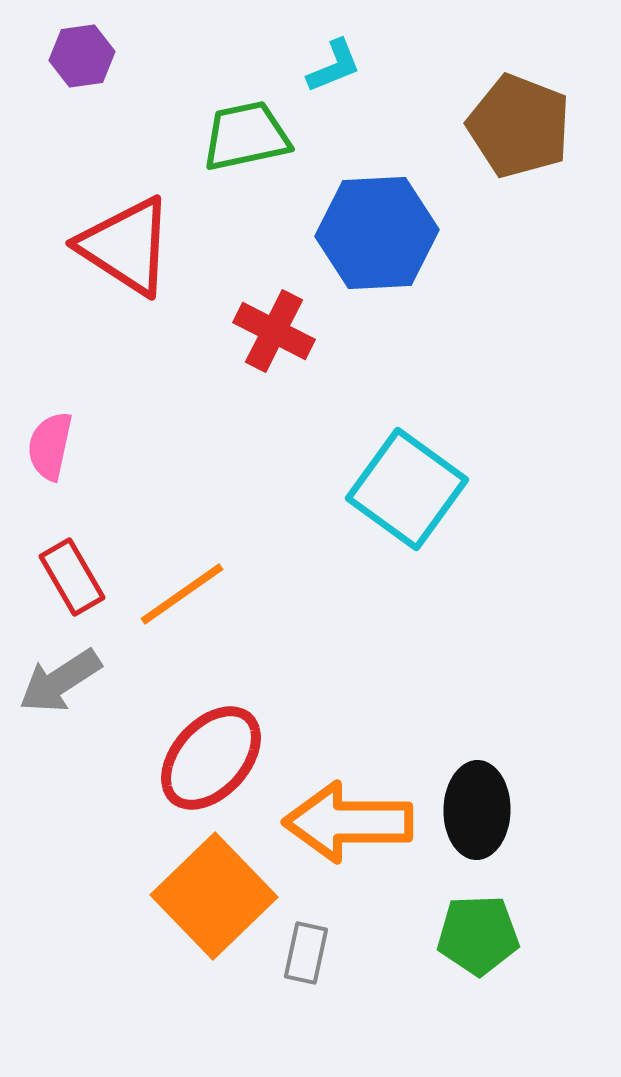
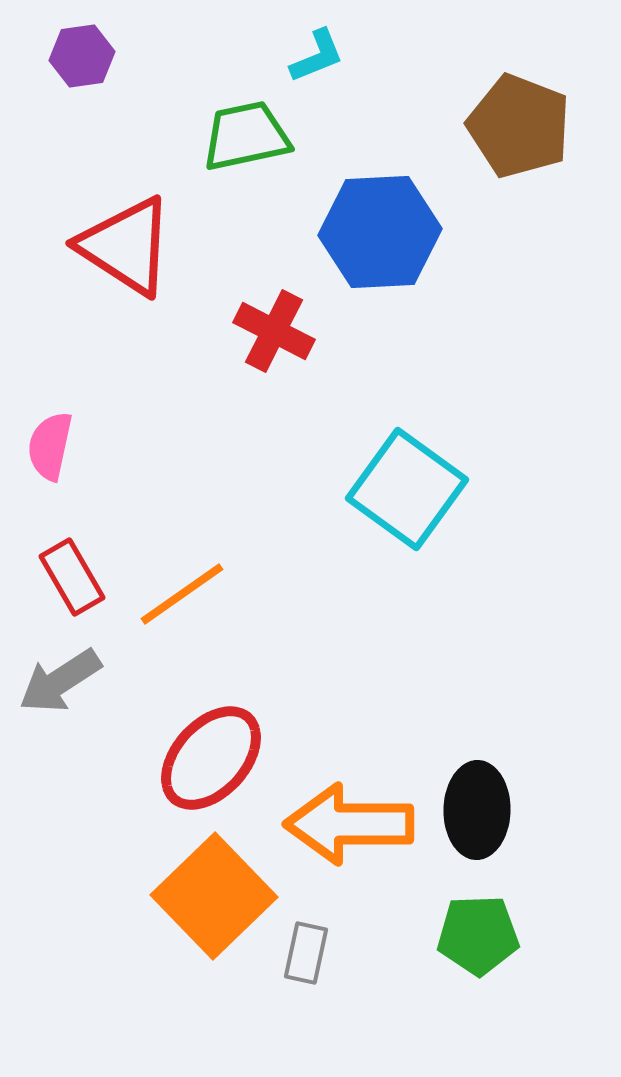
cyan L-shape: moved 17 px left, 10 px up
blue hexagon: moved 3 px right, 1 px up
orange arrow: moved 1 px right, 2 px down
